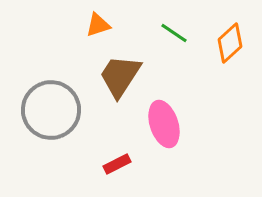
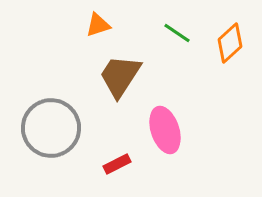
green line: moved 3 px right
gray circle: moved 18 px down
pink ellipse: moved 1 px right, 6 px down
